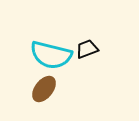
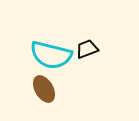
brown ellipse: rotated 68 degrees counterclockwise
